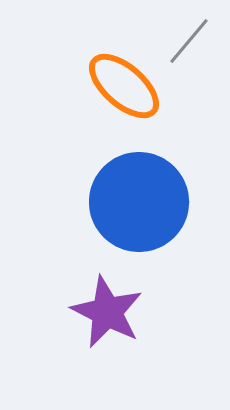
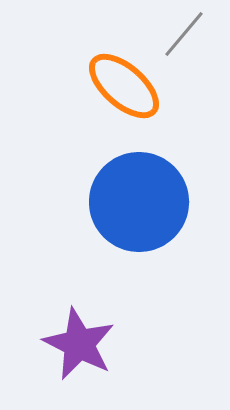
gray line: moved 5 px left, 7 px up
purple star: moved 28 px left, 32 px down
